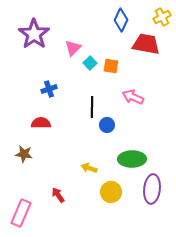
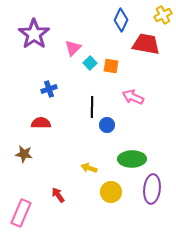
yellow cross: moved 1 px right, 2 px up
